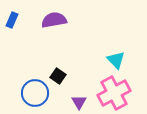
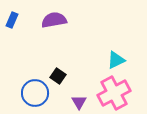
cyan triangle: rotated 48 degrees clockwise
